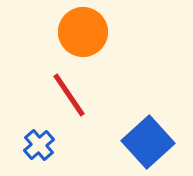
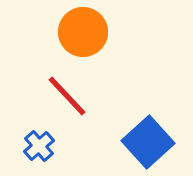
red line: moved 2 px left, 1 px down; rotated 9 degrees counterclockwise
blue cross: moved 1 px down
